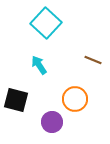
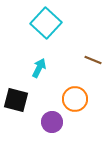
cyan arrow: moved 3 px down; rotated 60 degrees clockwise
